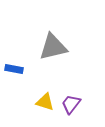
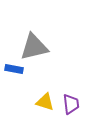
gray triangle: moved 19 px left
purple trapezoid: rotated 135 degrees clockwise
